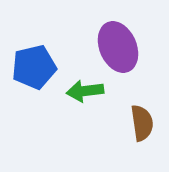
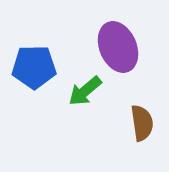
blue pentagon: rotated 12 degrees clockwise
green arrow: rotated 33 degrees counterclockwise
